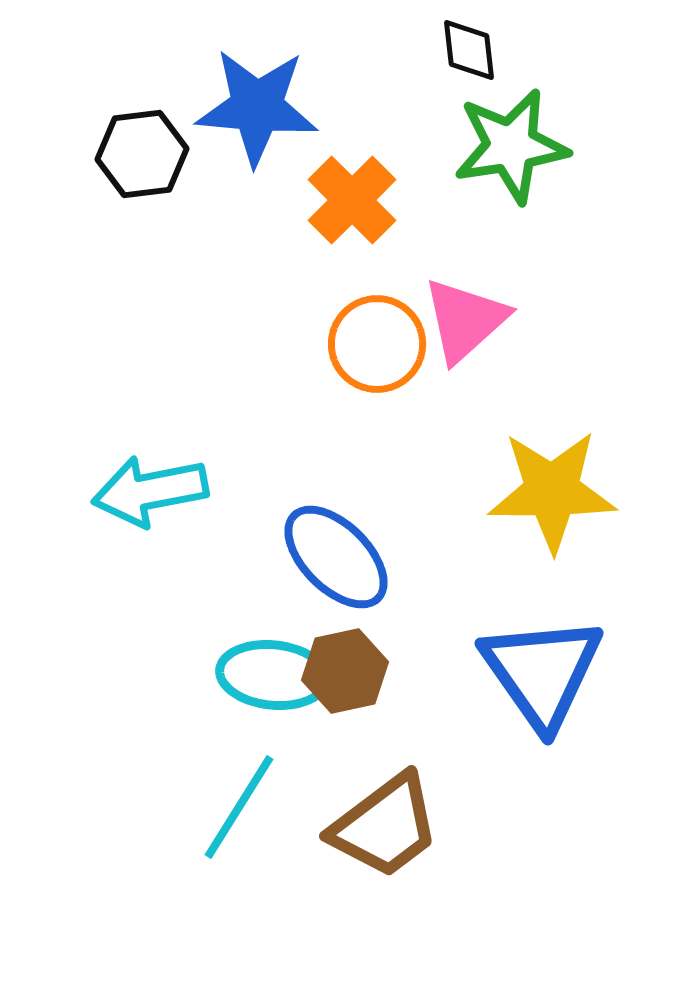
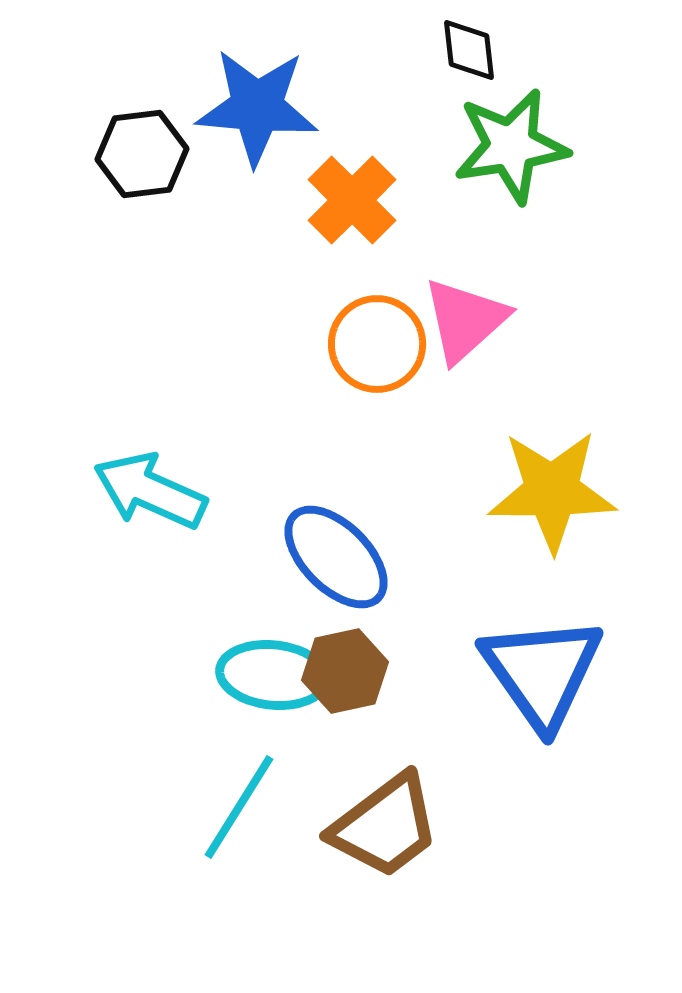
cyan arrow: rotated 35 degrees clockwise
